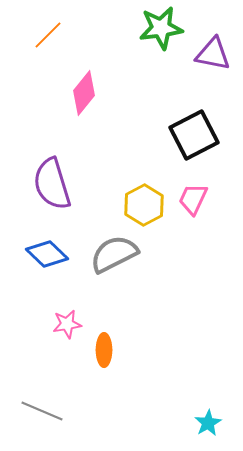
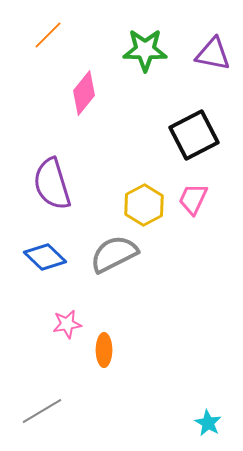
green star: moved 16 px left, 22 px down; rotated 9 degrees clockwise
blue diamond: moved 2 px left, 3 px down
gray line: rotated 54 degrees counterclockwise
cyan star: rotated 12 degrees counterclockwise
